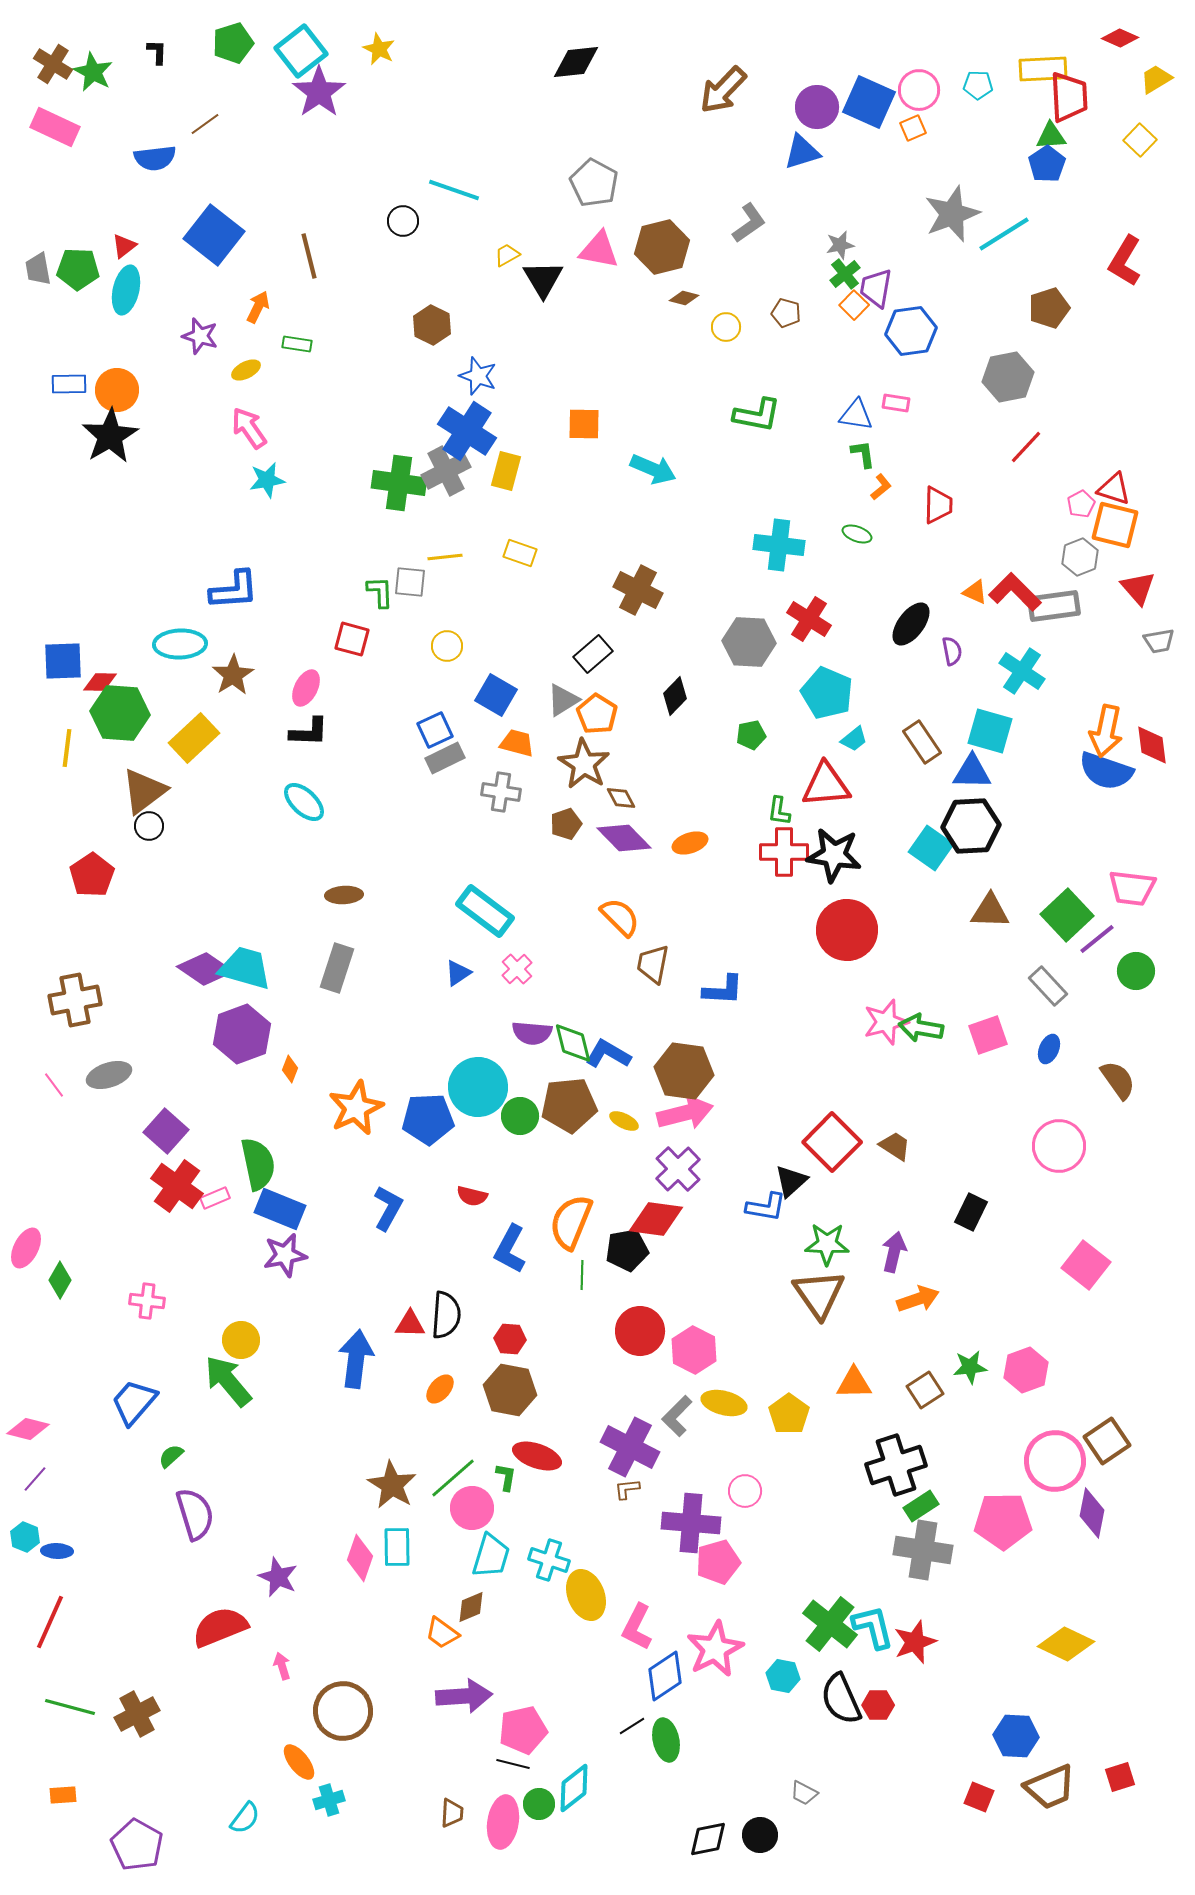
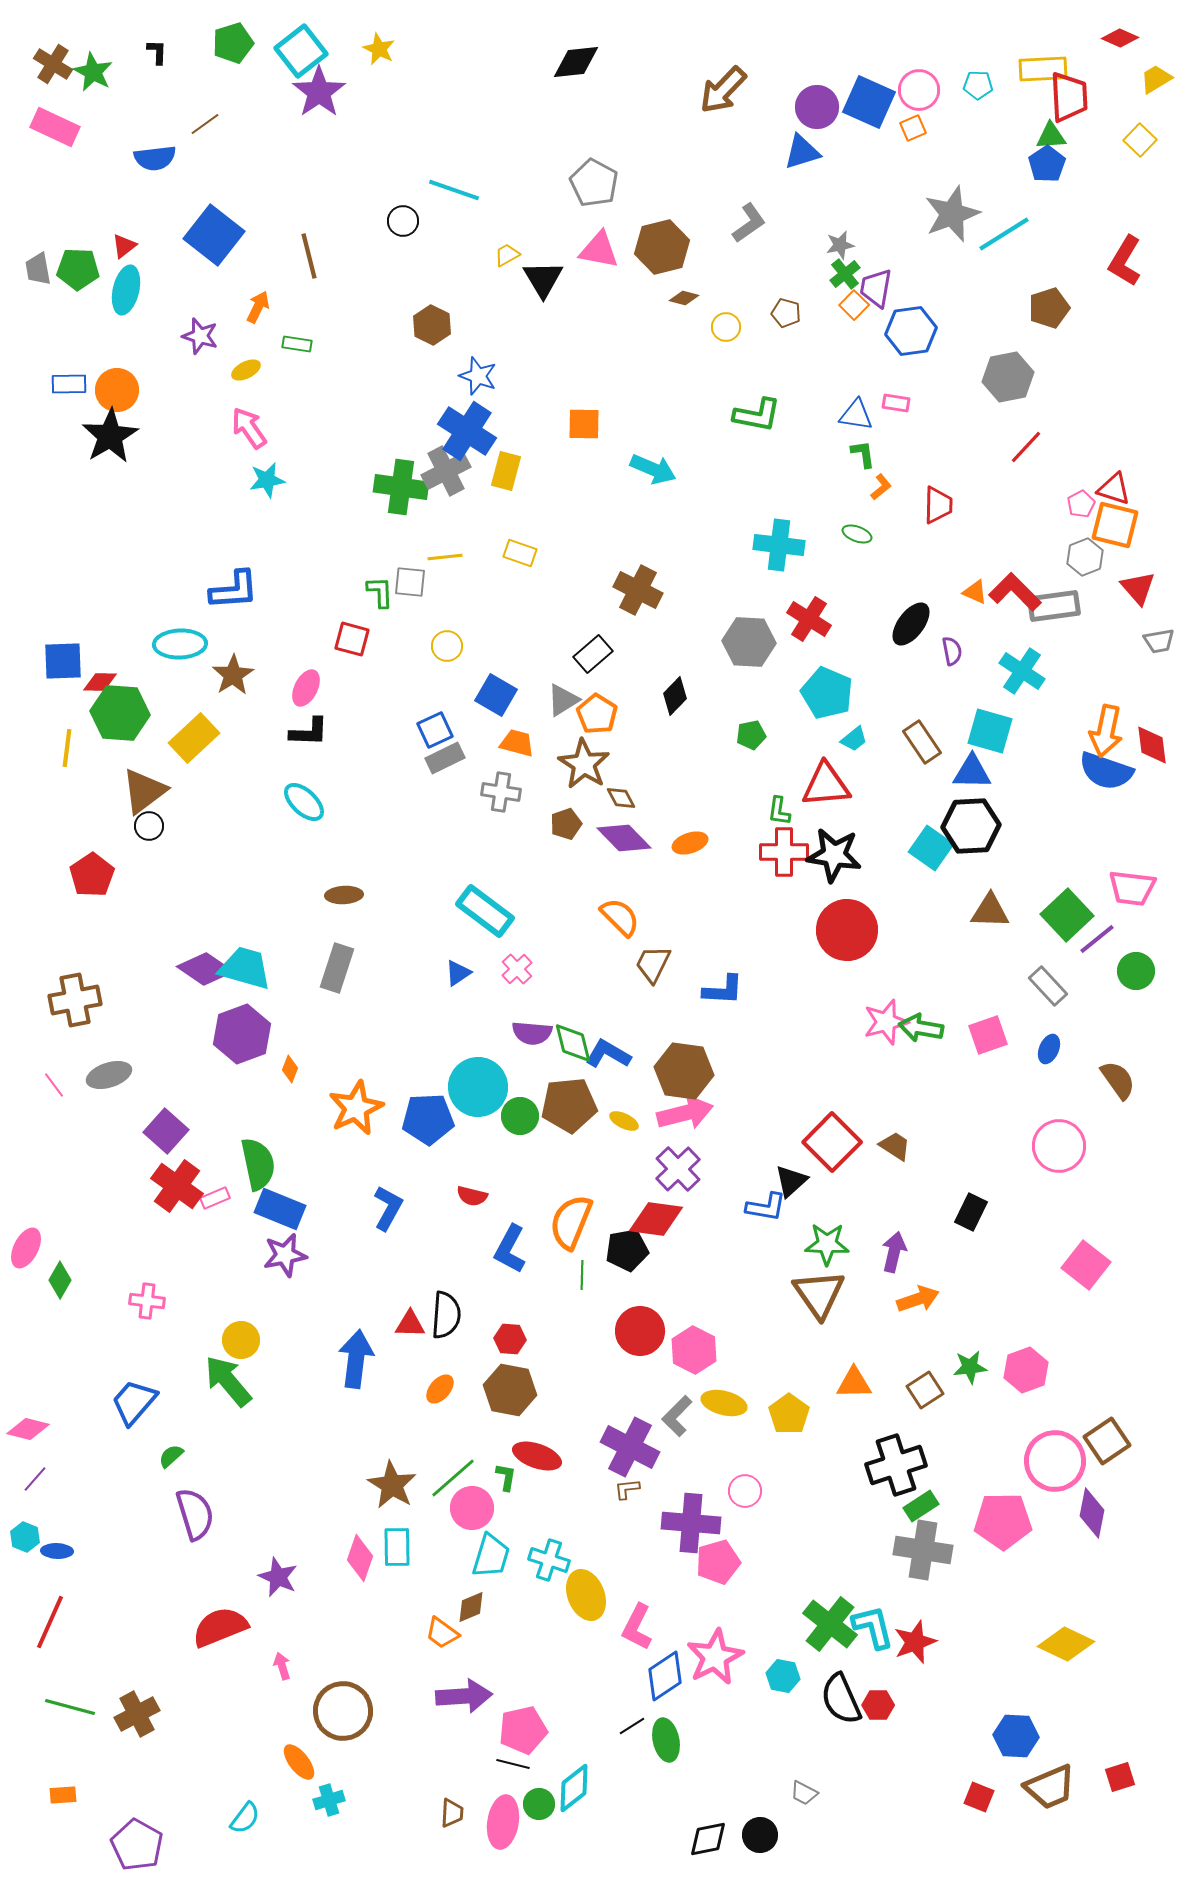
green cross at (399, 483): moved 2 px right, 4 px down
gray hexagon at (1080, 557): moved 5 px right
brown trapezoid at (653, 964): rotated 15 degrees clockwise
pink star at (715, 1649): moved 8 px down
